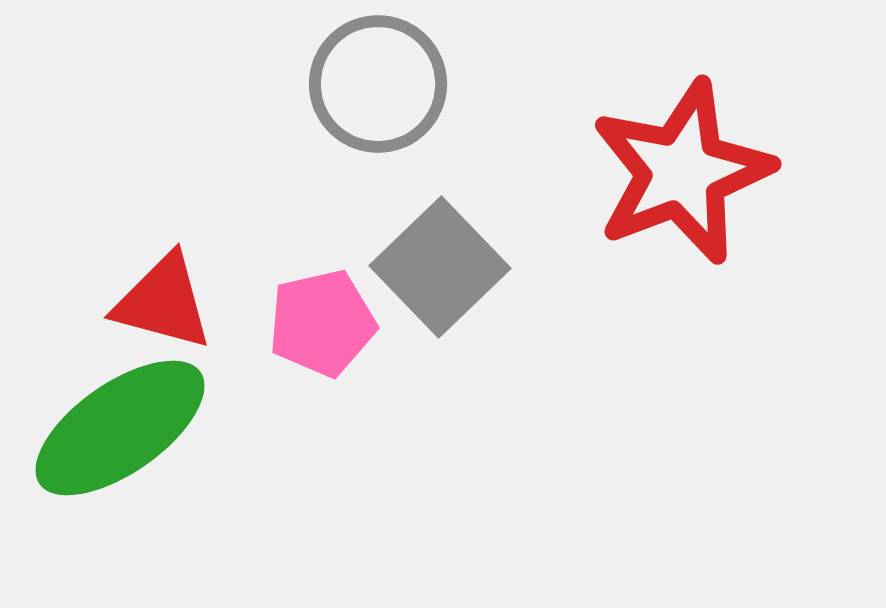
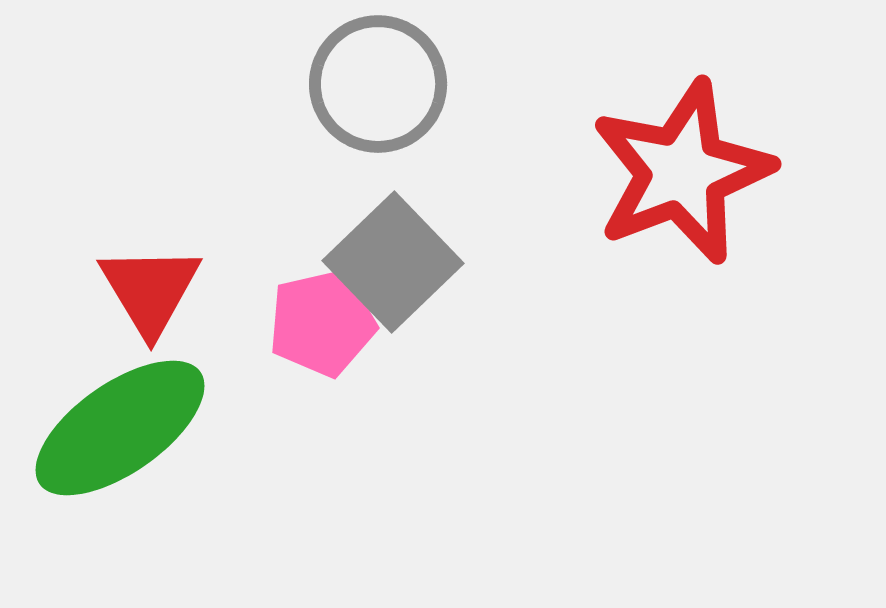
gray square: moved 47 px left, 5 px up
red triangle: moved 13 px left, 12 px up; rotated 44 degrees clockwise
